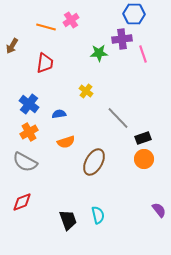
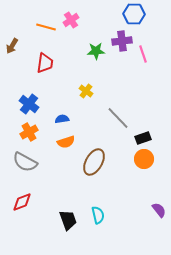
purple cross: moved 2 px down
green star: moved 3 px left, 2 px up
blue semicircle: moved 3 px right, 5 px down
